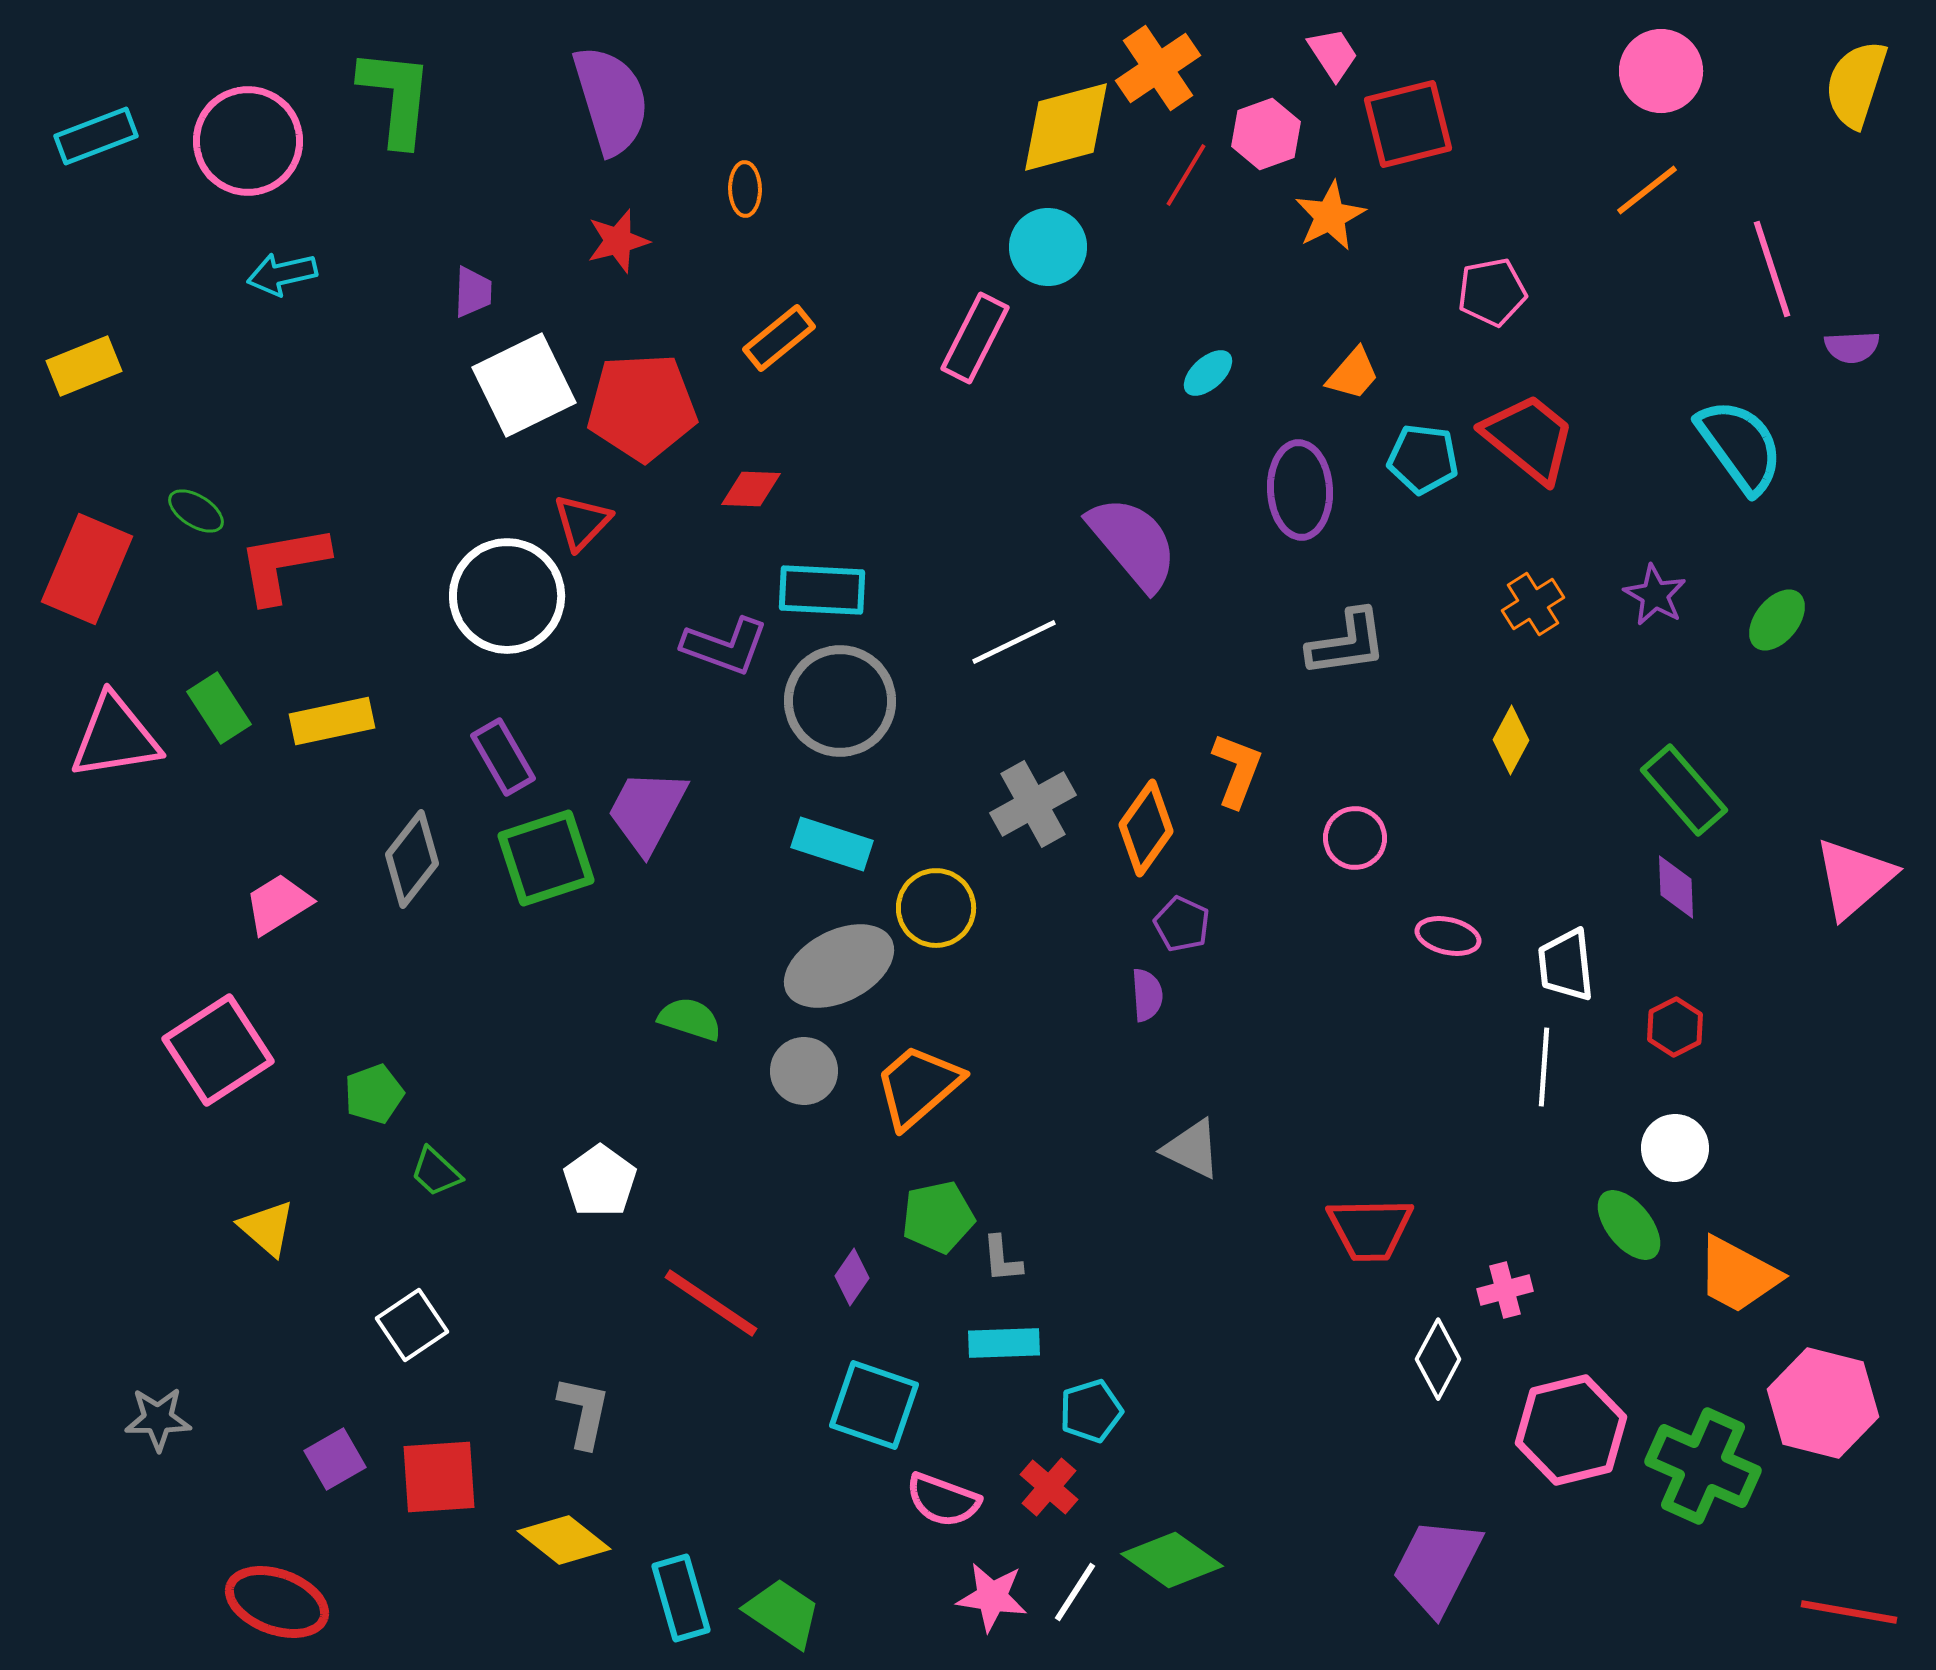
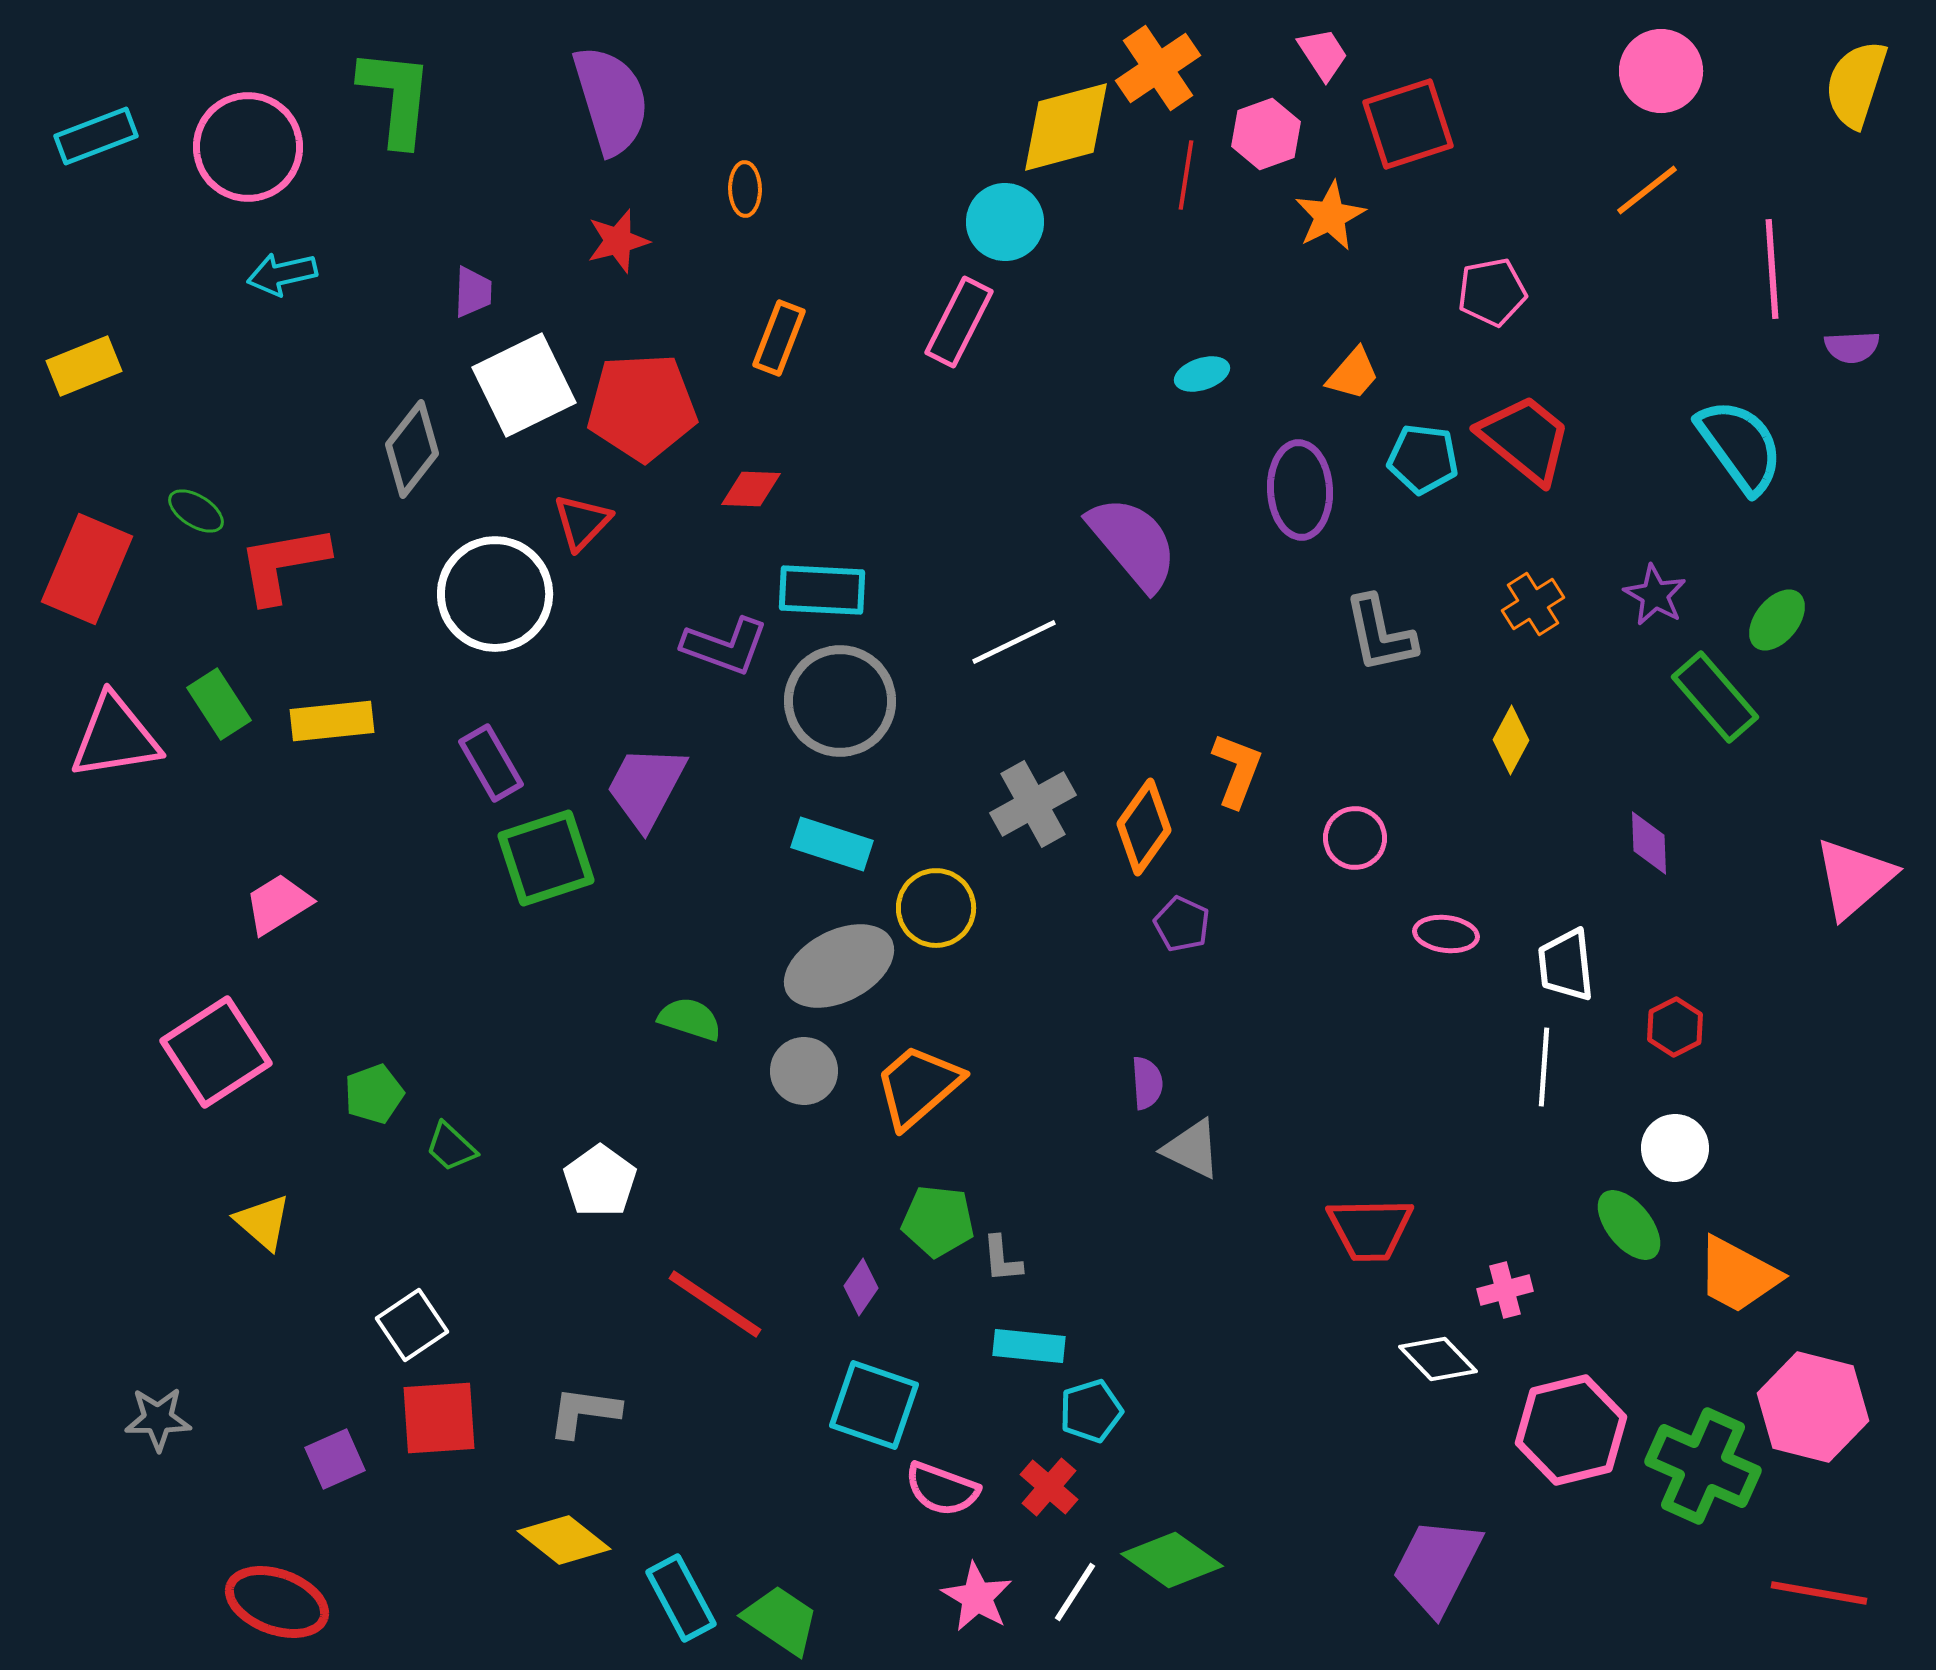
pink trapezoid at (1333, 54): moved 10 px left
red square at (1408, 124): rotated 4 degrees counterclockwise
pink circle at (248, 141): moved 6 px down
red line at (1186, 175): rotated 22 degrees counterclockwise
cyan circle at (1048, 247): moved 43 px left, 25 px up
pink line at (1772, 269): rotated 14 degrees clockwise
orange rectangle at (779, 338): rotated 30 degrees counterclockwise
pink rectangle at (975, 338): moved 16 px left, 16 px up
cyan ellipse at (1208, 373): moved 6 px left, 1 px down; rotated 24 degrees clockwise
red trapezoid at (1529, 438): moved 4 px left, 1 px down
white circle at (507, 596): moved 12 px left, 2 px up
gray L-shape at (1347, 643): moved 33 px right, 9 px up; rotated 86 degrees clockwise
green rectangle at (219, 708): moved 4 px up
yellow rectangle at (332, 721): rotated 6 degrees clockwise
purple rectangle at (503, 757): moved 12 px left, 6 px down
green rectangle at (1684, 790): moved 31 px right, 93 px up
purple trapezoid at (647, 811): moved 1 px left, 24 px up
orange diamond at (1146, 828): moved 2 px left, 1 px up
gray diamond at (412, 859): moved 410 px up
purple diamond at (1676, 887): moved 27 px left, 44 px up
pink ellipse at (1448, 936): moved 2 px left, 2 px up; rotated 6 degrees counterclockwise
purple semicircle at (1147, 995): moved 88 px down
pink square at (218, 1050): moved 2 px left, 2 px down
green trapezoid at (436, 1172): moved 15 px right, 25 px up
green pentagon at (938, 1217): moved 4 px down; rotated 18 degrees clockwise
yellow triangle at (267, 1228): moved 4 px left, 6 px up
purple diamond at (852, 1277): moved 9 px right, 10 px down
red line at (711, 1303): moved 4 px right, 1 px down
cyan rectangle at (1004, 1343): moved 25 px right, 3 px down; rotated 8 degrees clockwise
white diamond at (1438, 1359): rotated 72 degrees counterclockwise
pink hexagon at (1823, 1403): moved 10 px left, 4 px down
gray L-shape at (584, 1412): rotated 94 degrees counterclockwise
purple square at (335, 1459): rotated 6 degrees clockwise
red square at (439, 1477): moved 59 px up
pink semicircle at (943, 1500): moved 1 px left, 11 px up
pink star at (992, 1597): moved 15 px left; rotated 22 degrees clockwise
cyan rectangle at (681, 1598): rotated 12 degrees counterclockwise
red line at (1849, 1612): moved 30 px left, 19 px up
green trapezoid at (783, 1613): moved 2 px left, 7 px down
